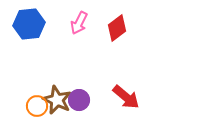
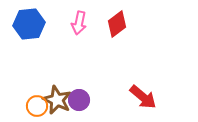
pink arrow: rotated 15 degrees counterclockwise
red diamond: moved 4 px up
red arrow: moved 17 px right
